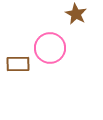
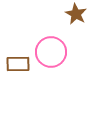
pink circle: moved 1 px right, 4 px down
